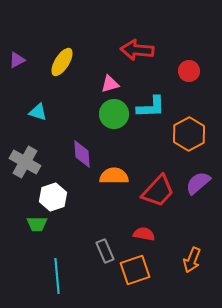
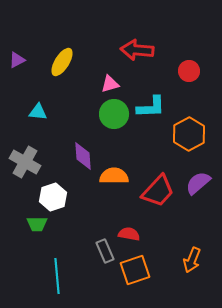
cyan triangle: rotated 12 degrees counterclockwise
purple diamond: moved 1 px right, 2 px down
red semicircle: moved 15 px left
